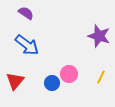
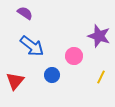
purple semicircle: moved 1 px left
blue arrow: moved 5 px right, 1 px down
pink circle: moved 5 px right, 18 px up
blue circle: moved 8 px up
